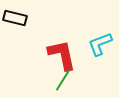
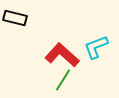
cyan L-shape: moved 4 px left, 3 px down
red L-shape: rotated 36 degrees counterclockwise
